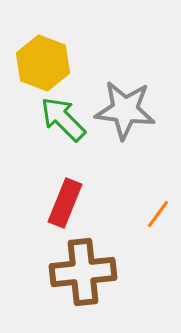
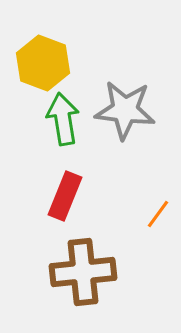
green arrow: rotated 36 degrees clockwise
red rectangle: moved 7 px up
